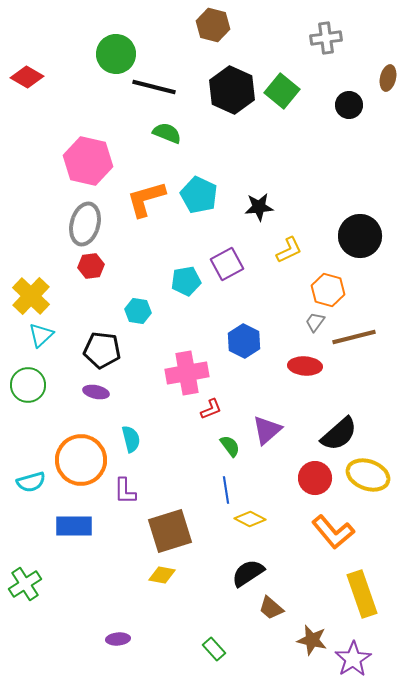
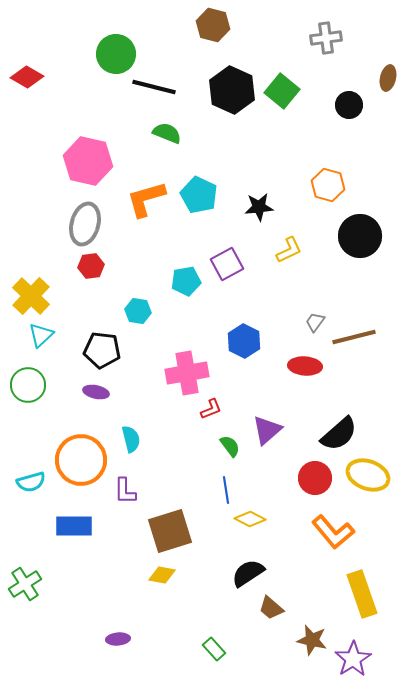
orange hexagon at (328, 290): moved 105 px up
